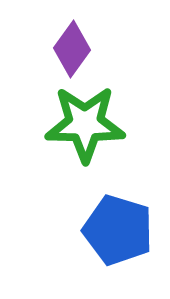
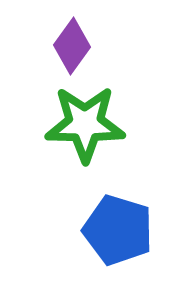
purple diamond: moved 3 px up
